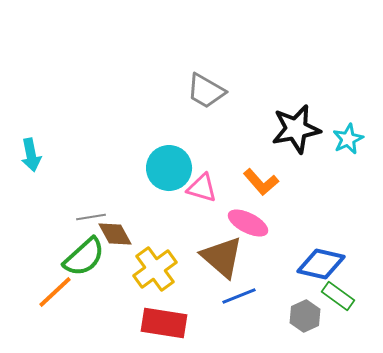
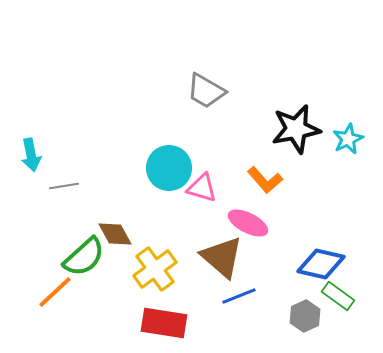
orange L-shape: moved 4 px right, 2 px up
gray line: moved 27 px left, 31 px up
